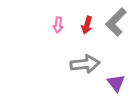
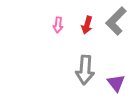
gray L-shape: moved 1 px up
gray arrow: moved 6 px down; rotated 100 degrees clockwise
